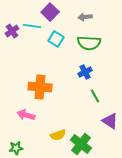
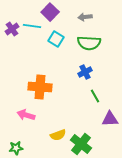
purple cross: moved 2 px up
purple triangle: moved 2 px up; rotated 36 degrees counterclockwise
